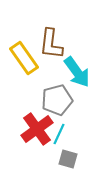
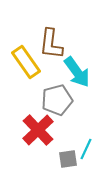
yellow rectangle: moved 2 px right, 4 px down
red cross: moved 1 px right, 1 px down; rotated 8 degrees counterclockwise
cyan line: moved 27 px right, 15 px down
gray square: rotated 24 degrees counterclockwise
